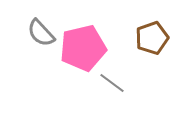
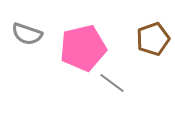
gray semicircle: moved 14 px left, 1 px down; rotated 28 degrees counterclockwise
brown pentagon: moved 1 px right, 1 px down
